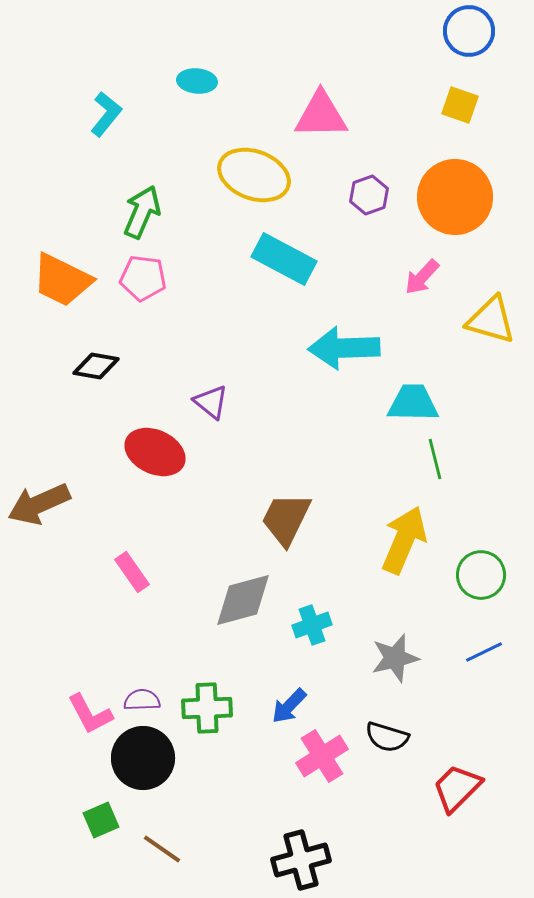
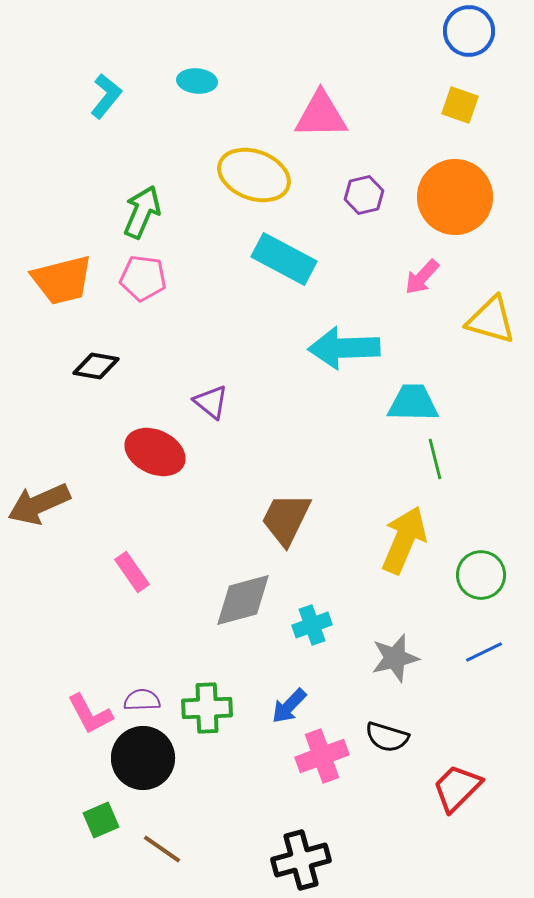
cyan L-shape: moved 18 px up
purple hexagon: moved 5 px left; rotated 6 degrees clockwise
orange trapezoid: rotated 40 degrees counterclockwise
pink cross: rotated 12 degrees clockwise
